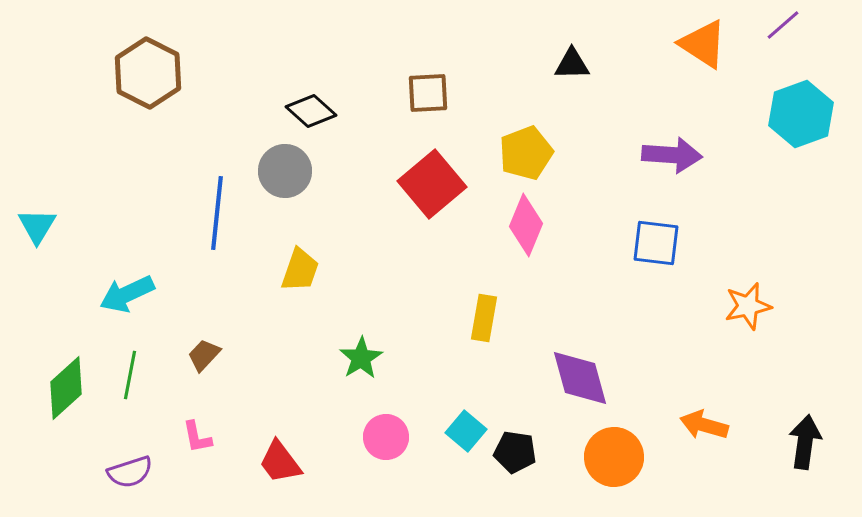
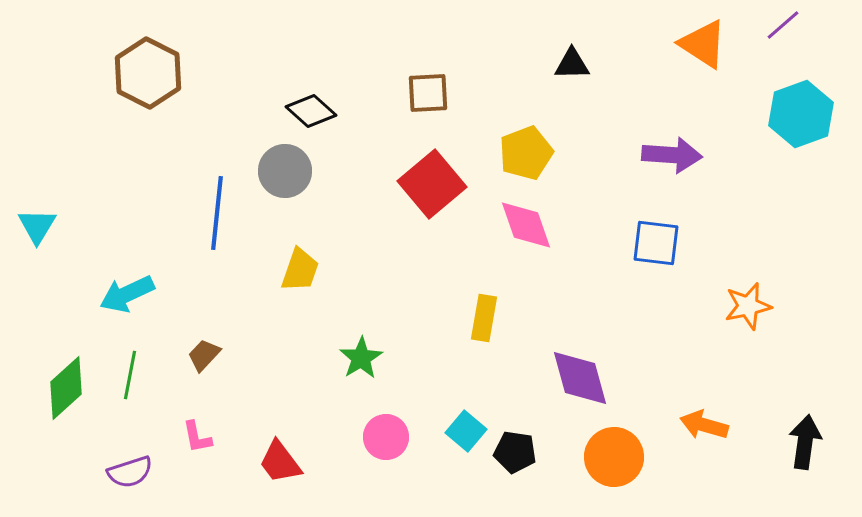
pink diamond: rotated 42 degrees counterclockwise
